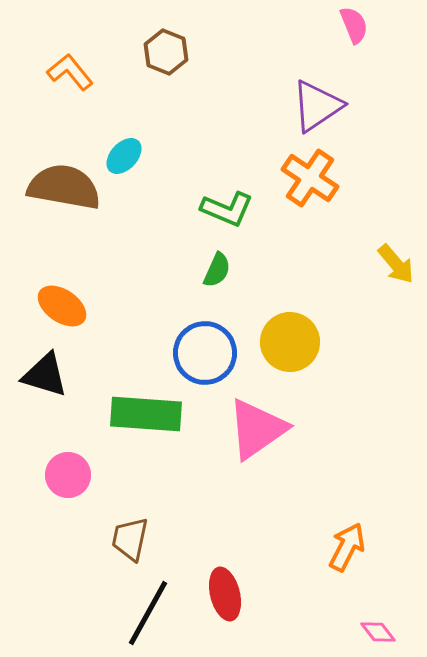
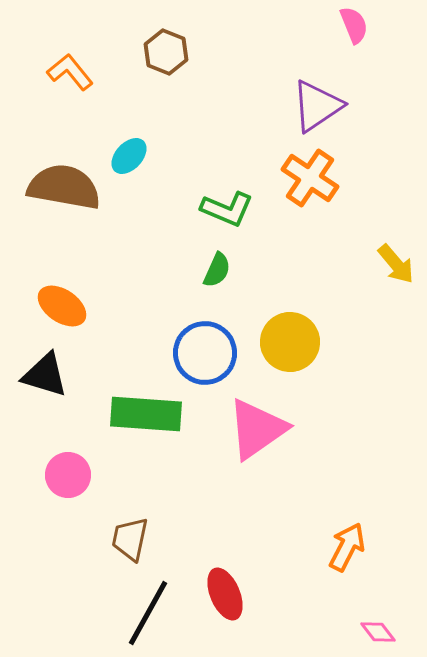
cyan ellipse: moved 5 px right
red ellipse: rotated 9 degrees counterclockwise
